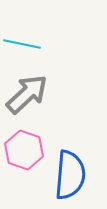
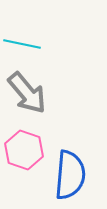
gray arrow: moved 1 px up; rotated 93 degrees clockwise
